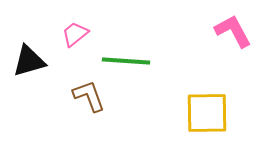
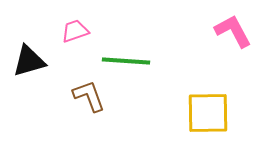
pink trapezoid: moved 3 px up; rotated 20 degrees clockwise
yellow square: moved 1 px right
